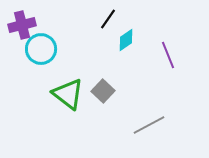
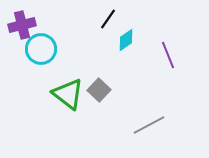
gray square: moved 4 px left, 1 px up
